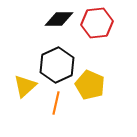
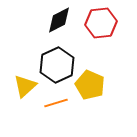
black diamond: moved 1 px down; rotated 28 degrees counterclockwise
red hexagon: moved 4 px right
orange line: rotated 60 degrees clockwise
